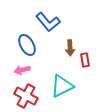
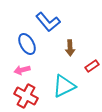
blue ellipse: moved 1 px up
red rectangle: moved 7 px right, 6 px down; rotated 64 degrees clockwise
cyan triangle: moved 2 px right
